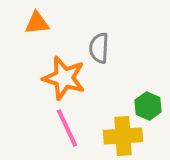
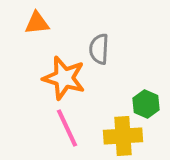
gray semicircle: moved 1 px down
green hexagon: moved 2 px left, 2 px up
